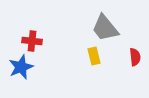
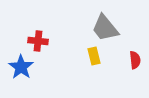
red cross: moved 6 px right
red semicircle: moved 3 px down
blue star: rotated 15 degrees counterclockwise
